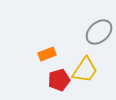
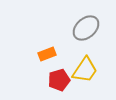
gray ellipse: moved 13 px left, 4 px up
